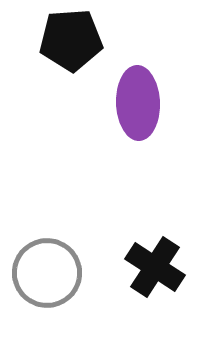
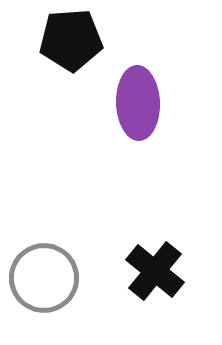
black cross: moved 4 px down; rotated 6 degrees clockwise
gray circle: moved 3 px left, 5 px down
